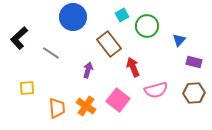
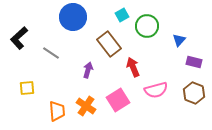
brown hexagon: rotated 25 degrees clockwise
pink square: rotated 20 degrees clockwise
orange trapezoid: moved 3 px down
